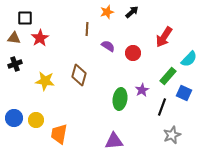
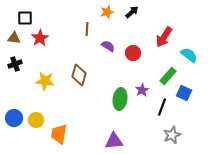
cyan semicircle: moved 4 px up; rotated 96 degrees counterclockwise
